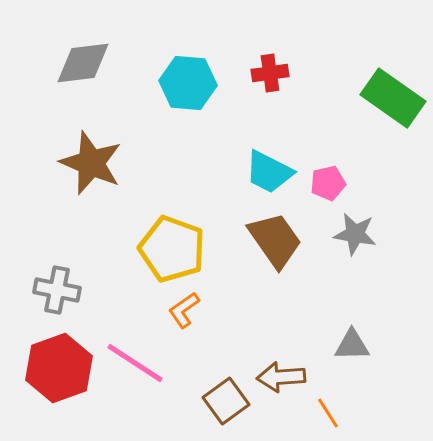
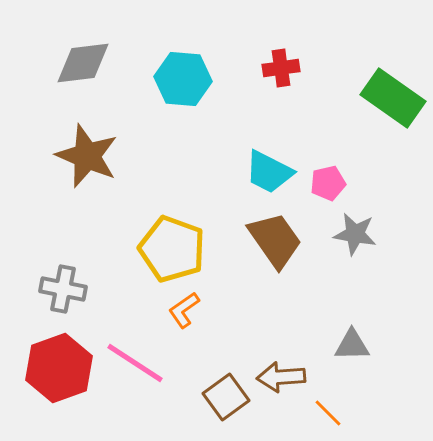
red cross: moved 11 px right, 5 px up
cyan hexagon: moved 5 px left, 4 px up
brown star: moved 4 px left, 7 px up
gray cross: moved 6 px right, 1 px up
brown square: moved 4 px up
orange line: rotated 12 degrees counterclockwise
